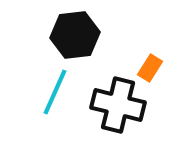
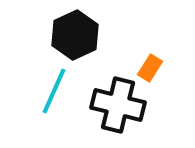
black hexagon: rotated 18 degrees counterclockwise
cyan line: moved 1 px left, 1 px up
